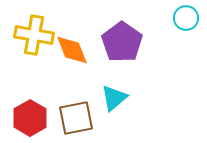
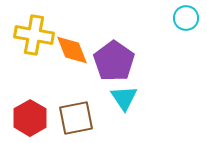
purple pentagon: moved 8 px left, 19 px down
cyan triangle: moved 10 px right; rotated 24 degrees counterclockwise
